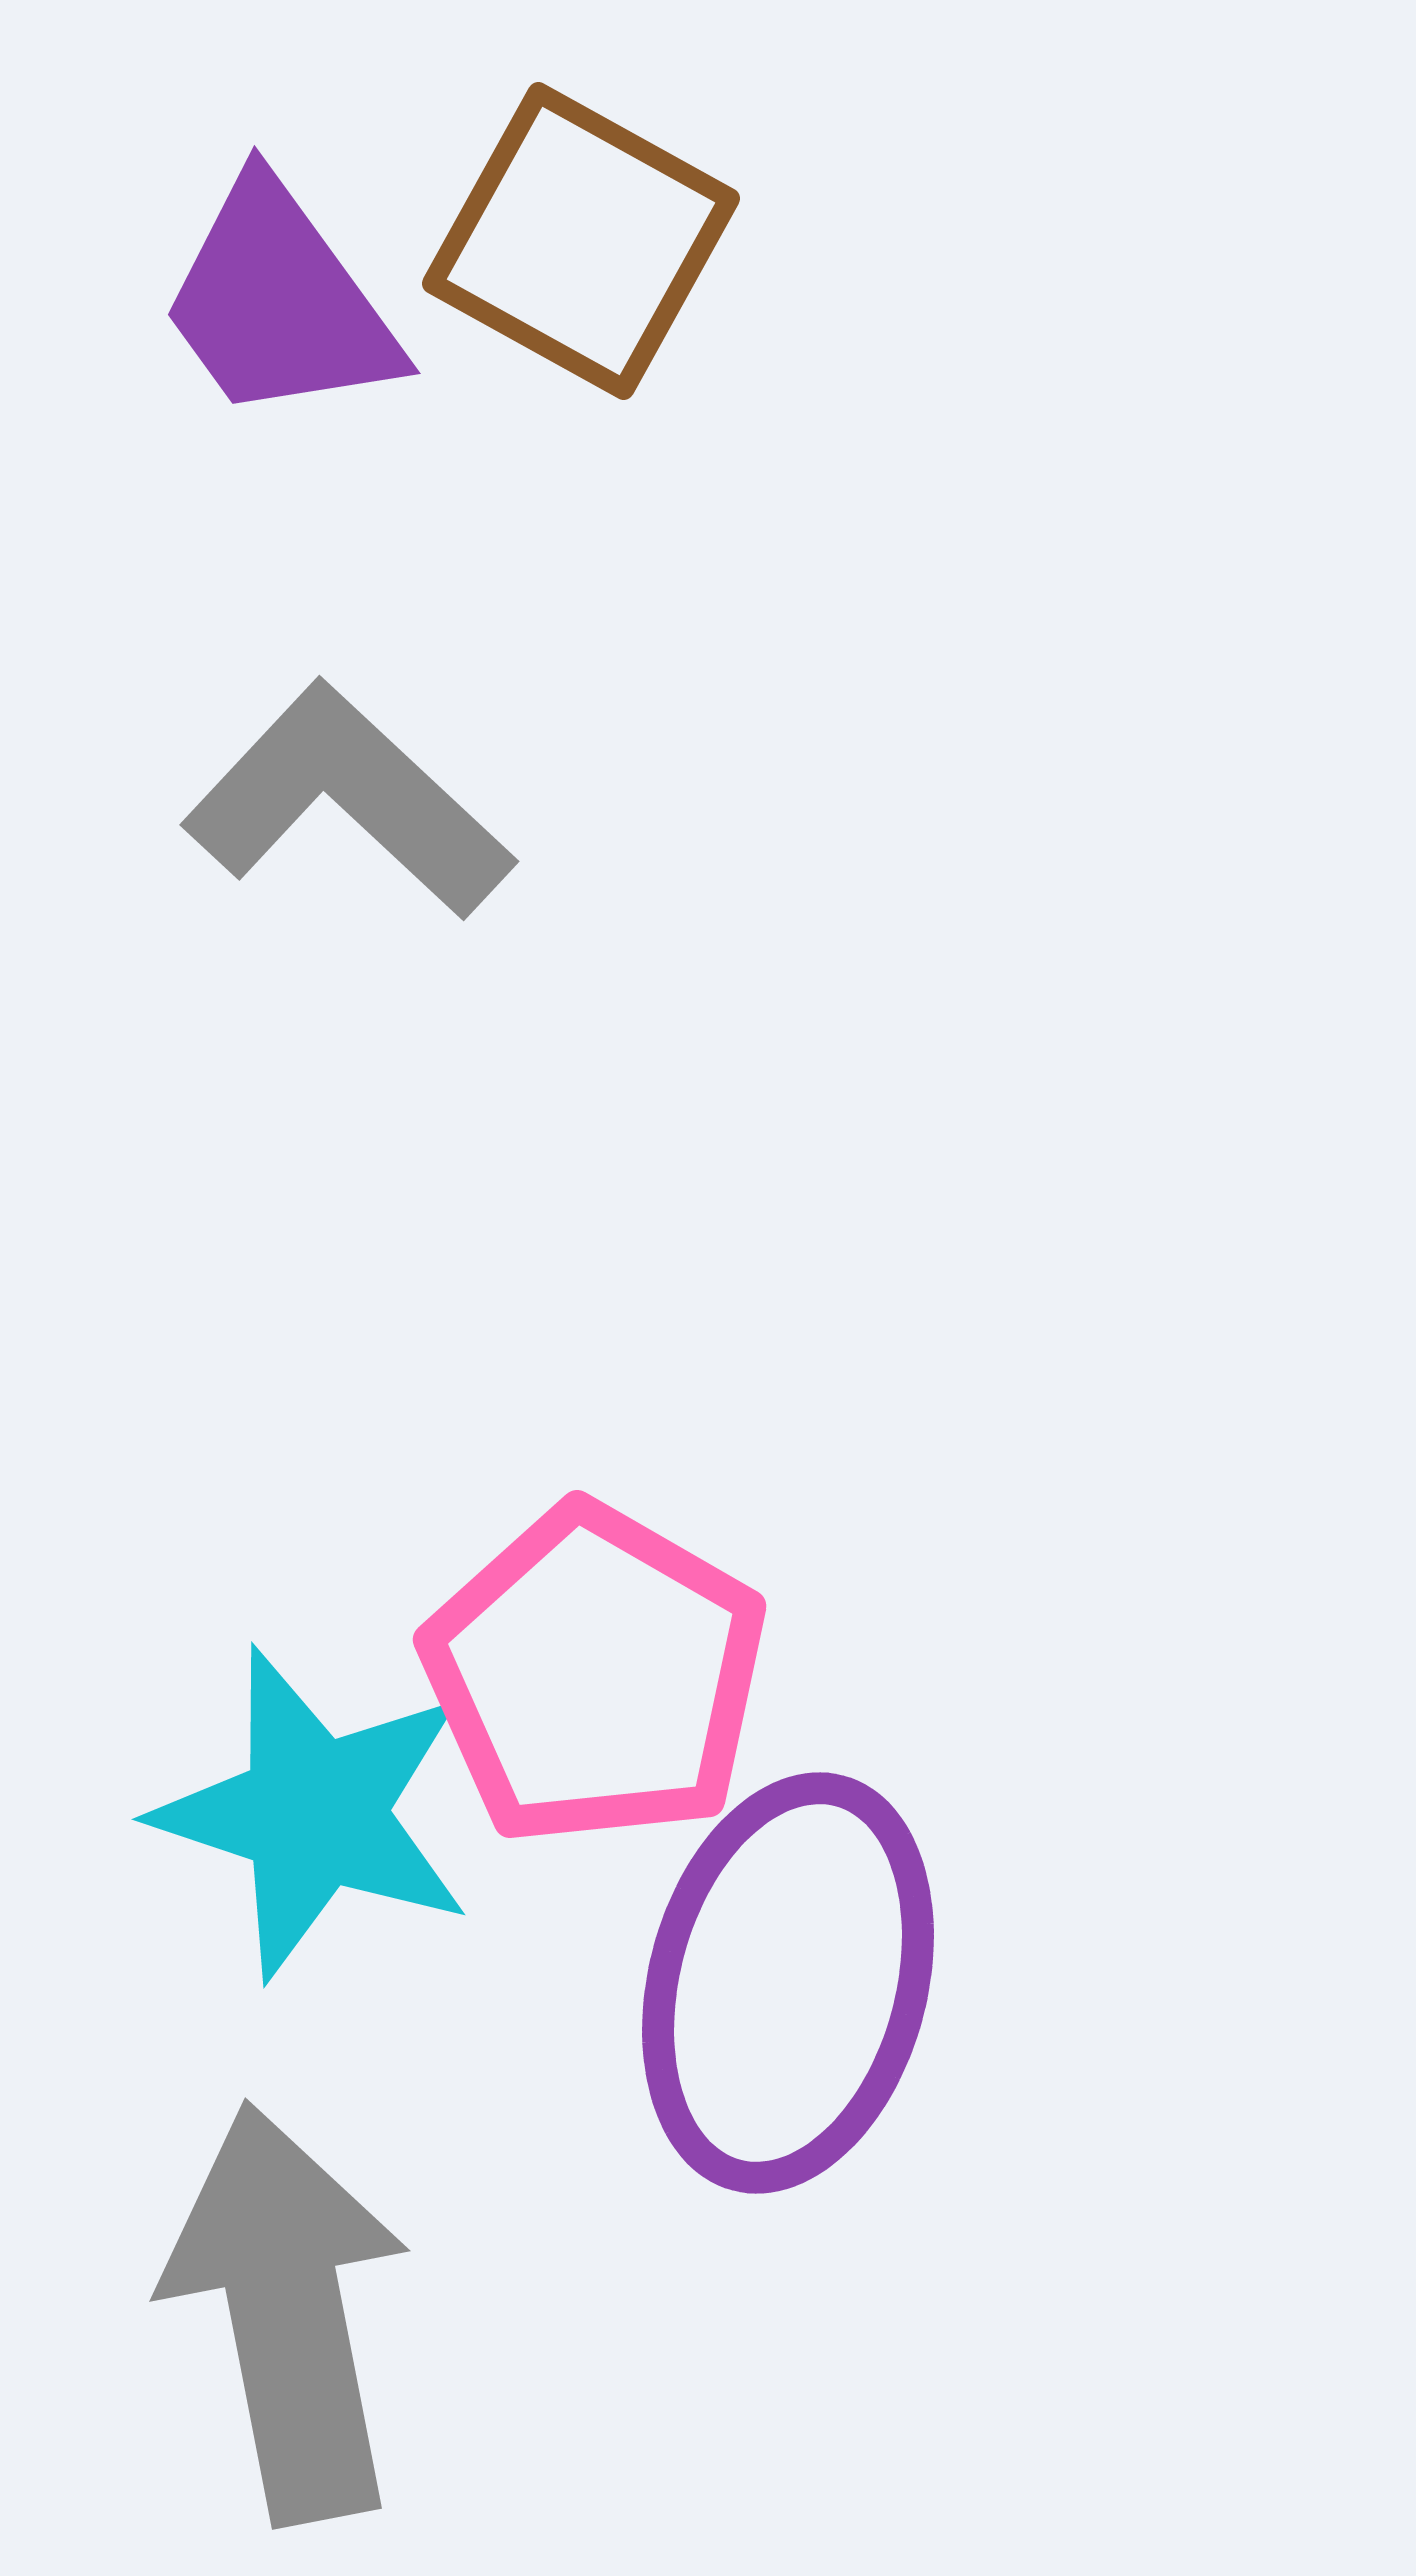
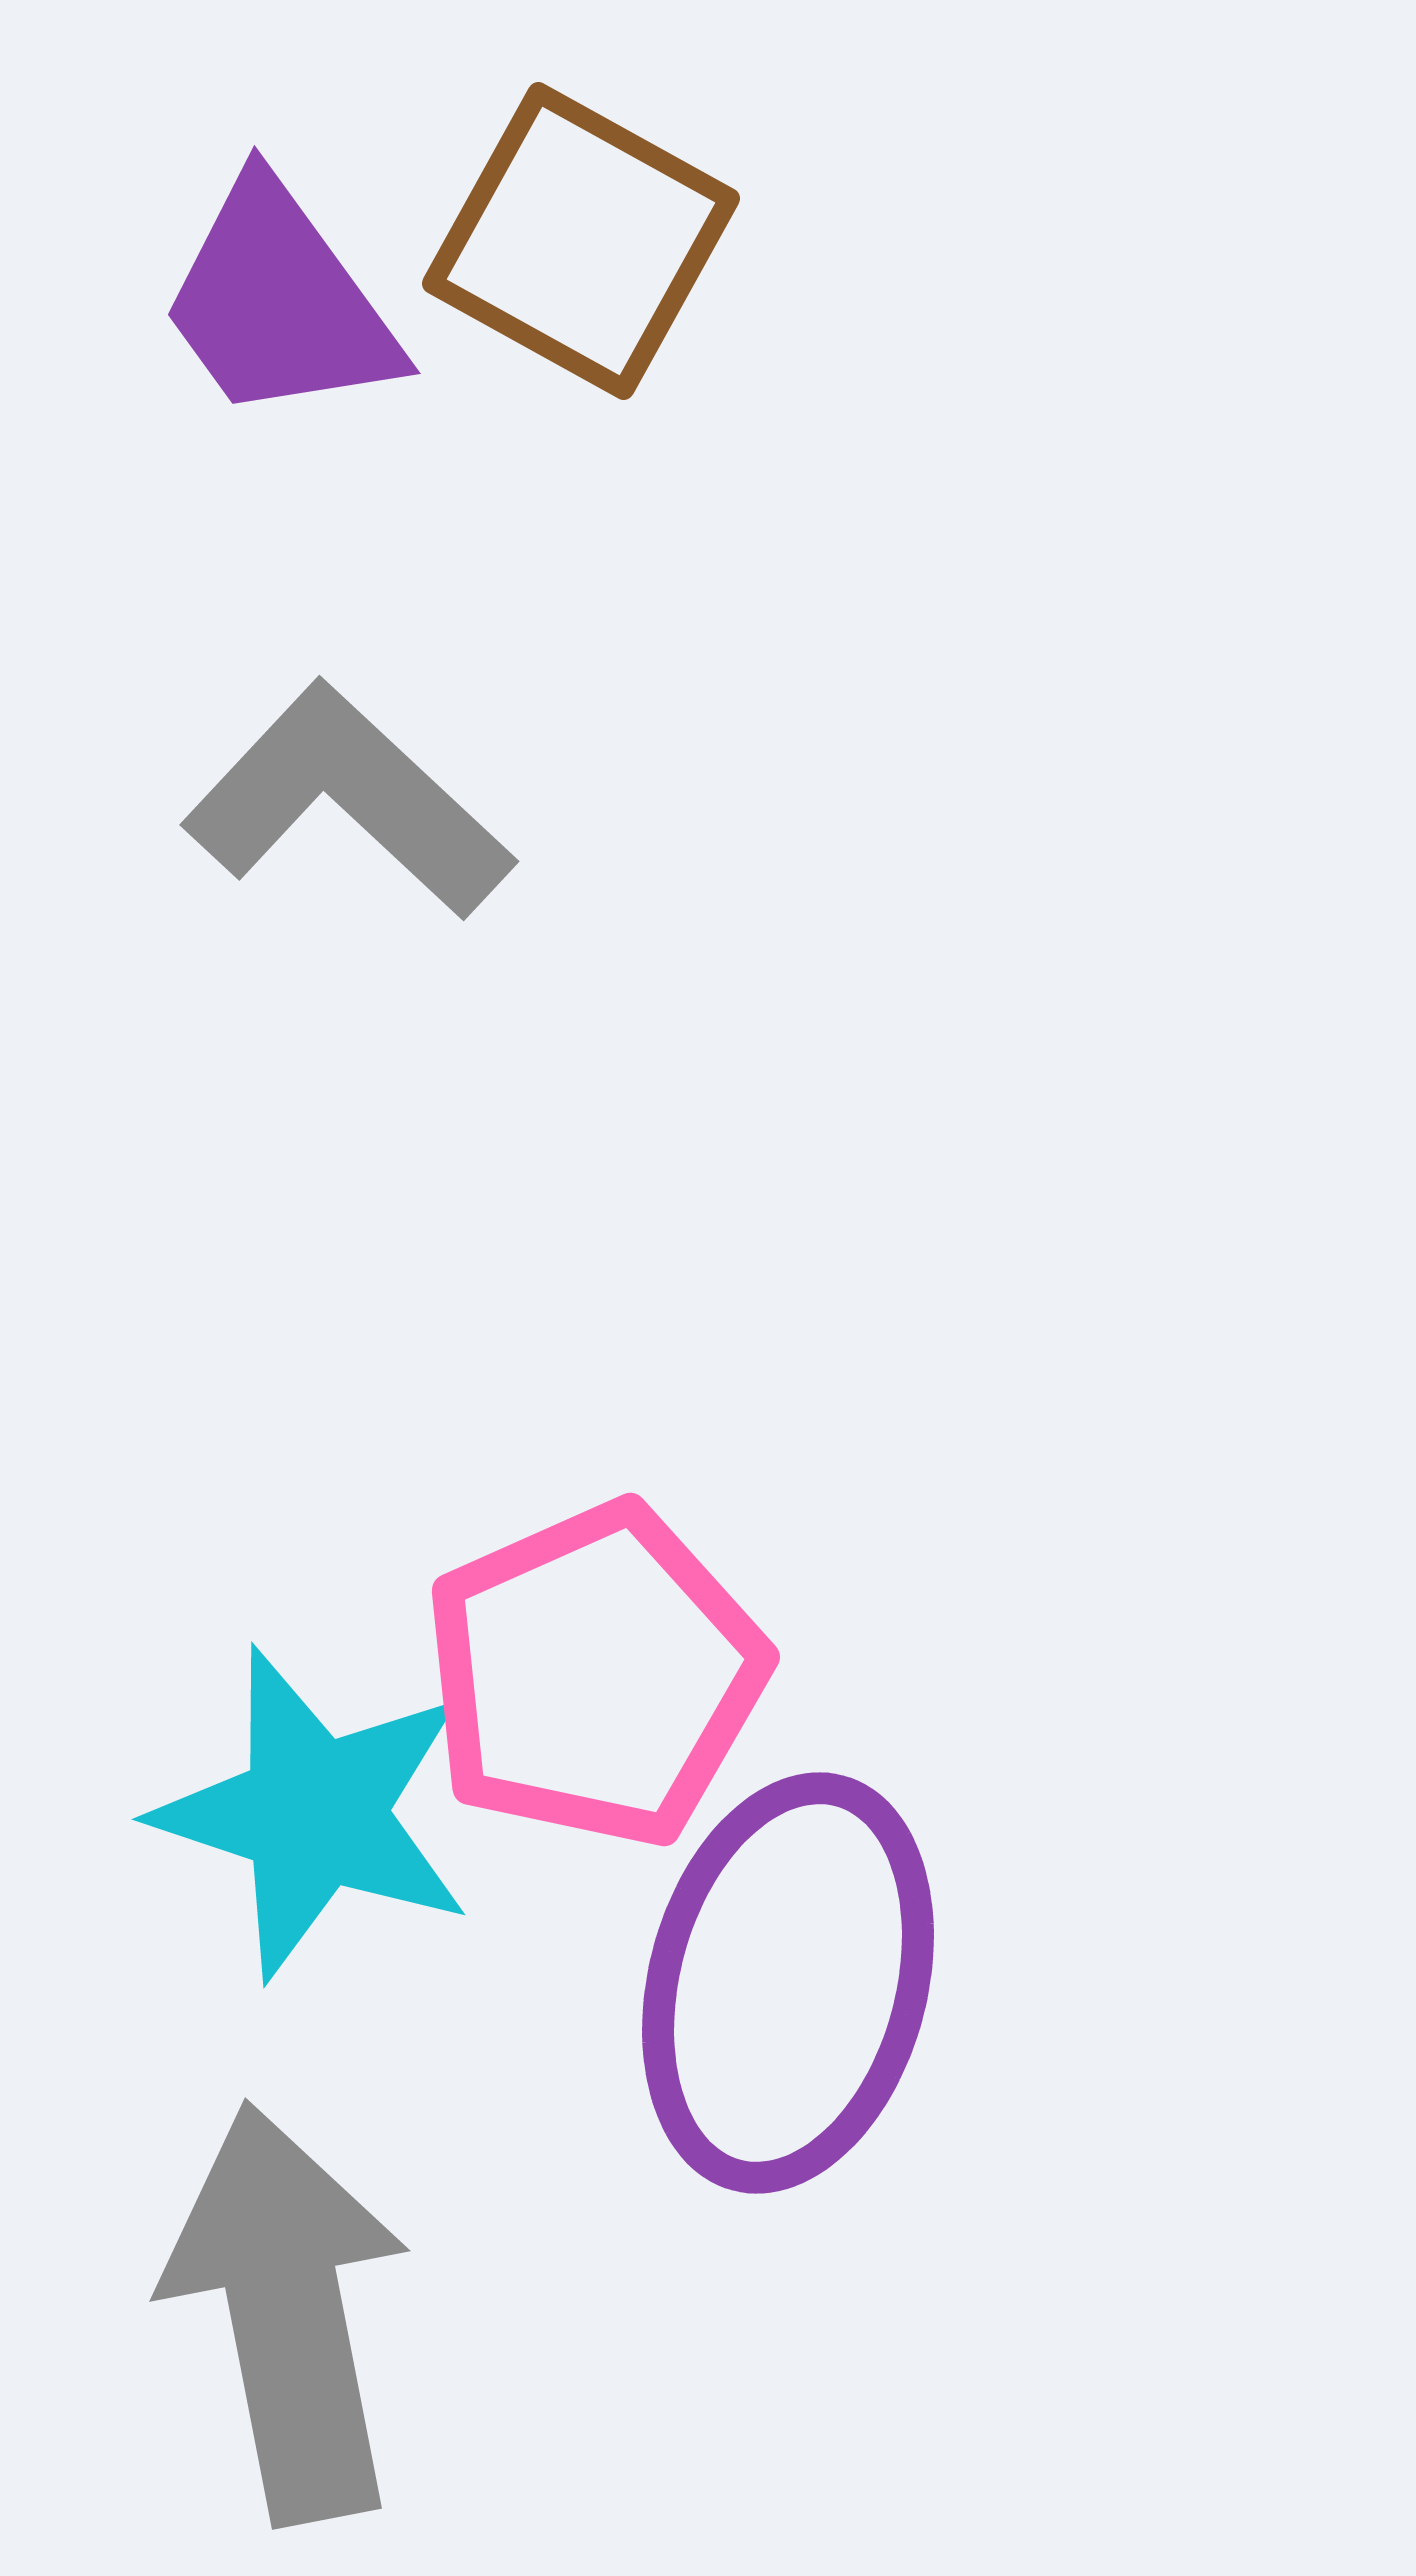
pink pentagon: rotated 18 degrees clockwise
